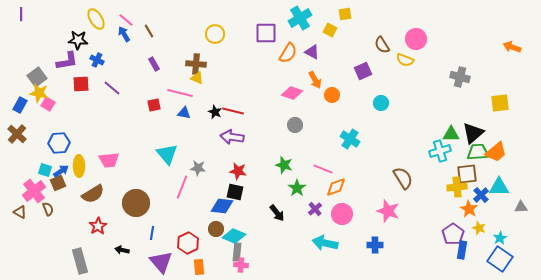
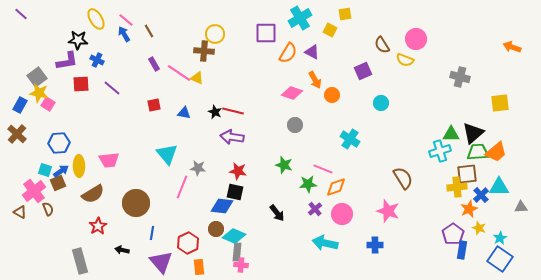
purple line at (21, 14): rotated 48 degrees counterclockwise
brown cross at (196, 64): moved 8 px right, 13 px up
pink line at (180, 93): moved 1 px left, 20 px up; rotated 20 degrees clockwise
green star at (297, 188): moved 11 px right, 4 px up; rotated 30 degrees clockwise
orange star at (469, 209): rotated 18 degrees clockwise
